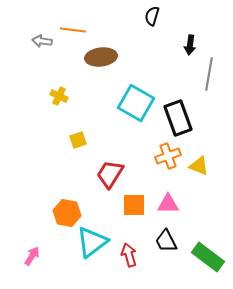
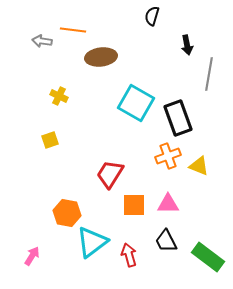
black arrow: moved 3 px left; rotated 18 degrees counterclockwise
yellow square: moved 28 px left
